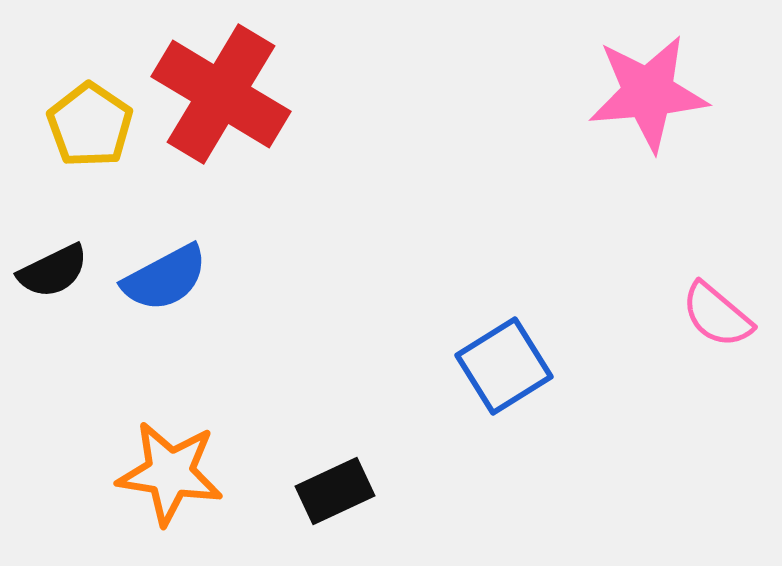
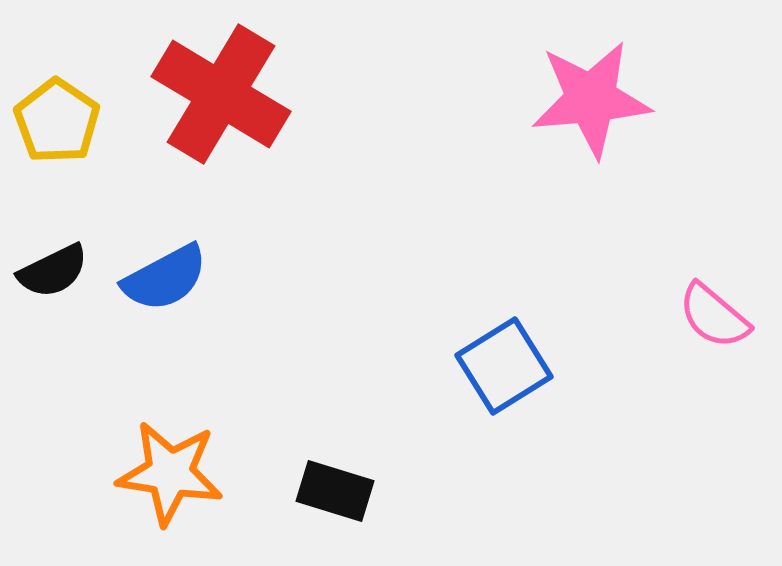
pink star: moved 57 px left, 6 px down
yellow pentagon: moved 33 px left, 4 px up
pink semicircle: moved 3 px left, 1 px down
black rectangle: rotated 42 degrees clockwise
